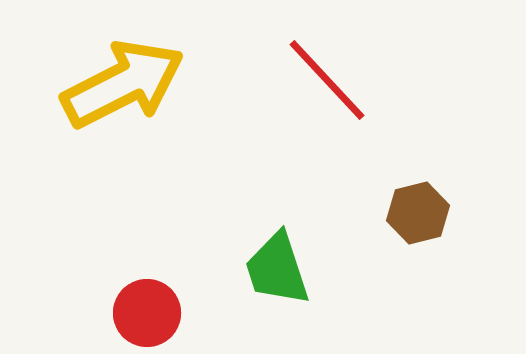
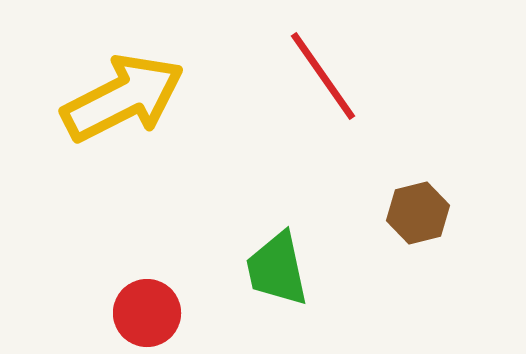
red line: moved 4 px left, 4 px up; rotated 8 degrees clockwise
yellow arrow: moved 14 px down
green trapezoid: rotated 6 degrees clockwise
